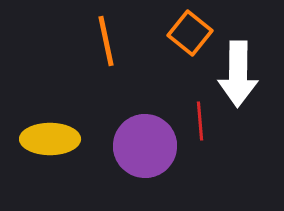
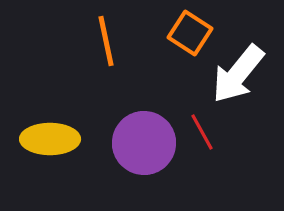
orange square: rotated 6 degrees counterclockwise
white arrow: rotated 38 degrees clockwise
red line: moved 2 px right, 11 px down; rotated 24 degrees counterclockwise
purple circle: moved 1 px left, 3 px up
